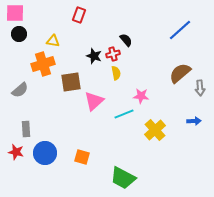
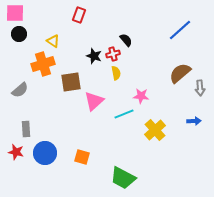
yellow triangle: rotated 24 degrees clockwise
